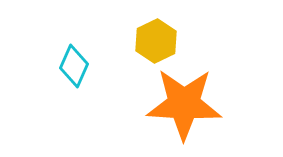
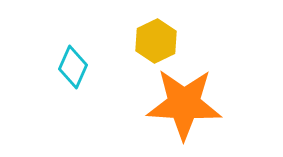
cyan diamond: moved 1 px left, 1 px down
